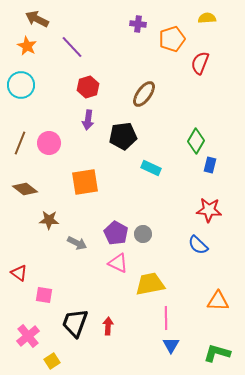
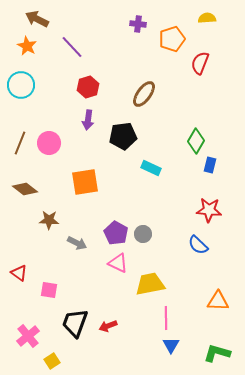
pink square: moved 5 px right, 5 px up
red arrow: rotated 114 degrees counterclockwise
